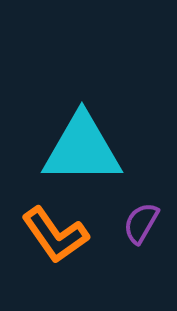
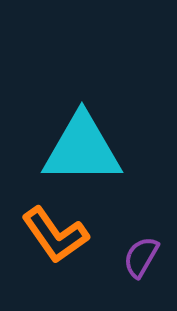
purple semicircle: moved 34 px down
